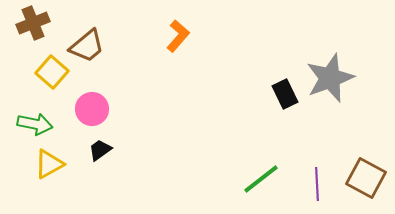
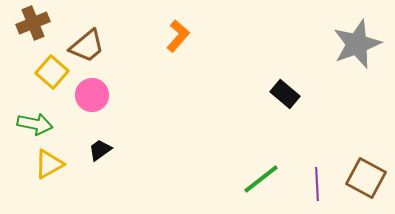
gray star: moved 27 px right, 34 px up
black rectangle: rotated 24 degrees counterclockwise
pink circle: moved 14 px up
